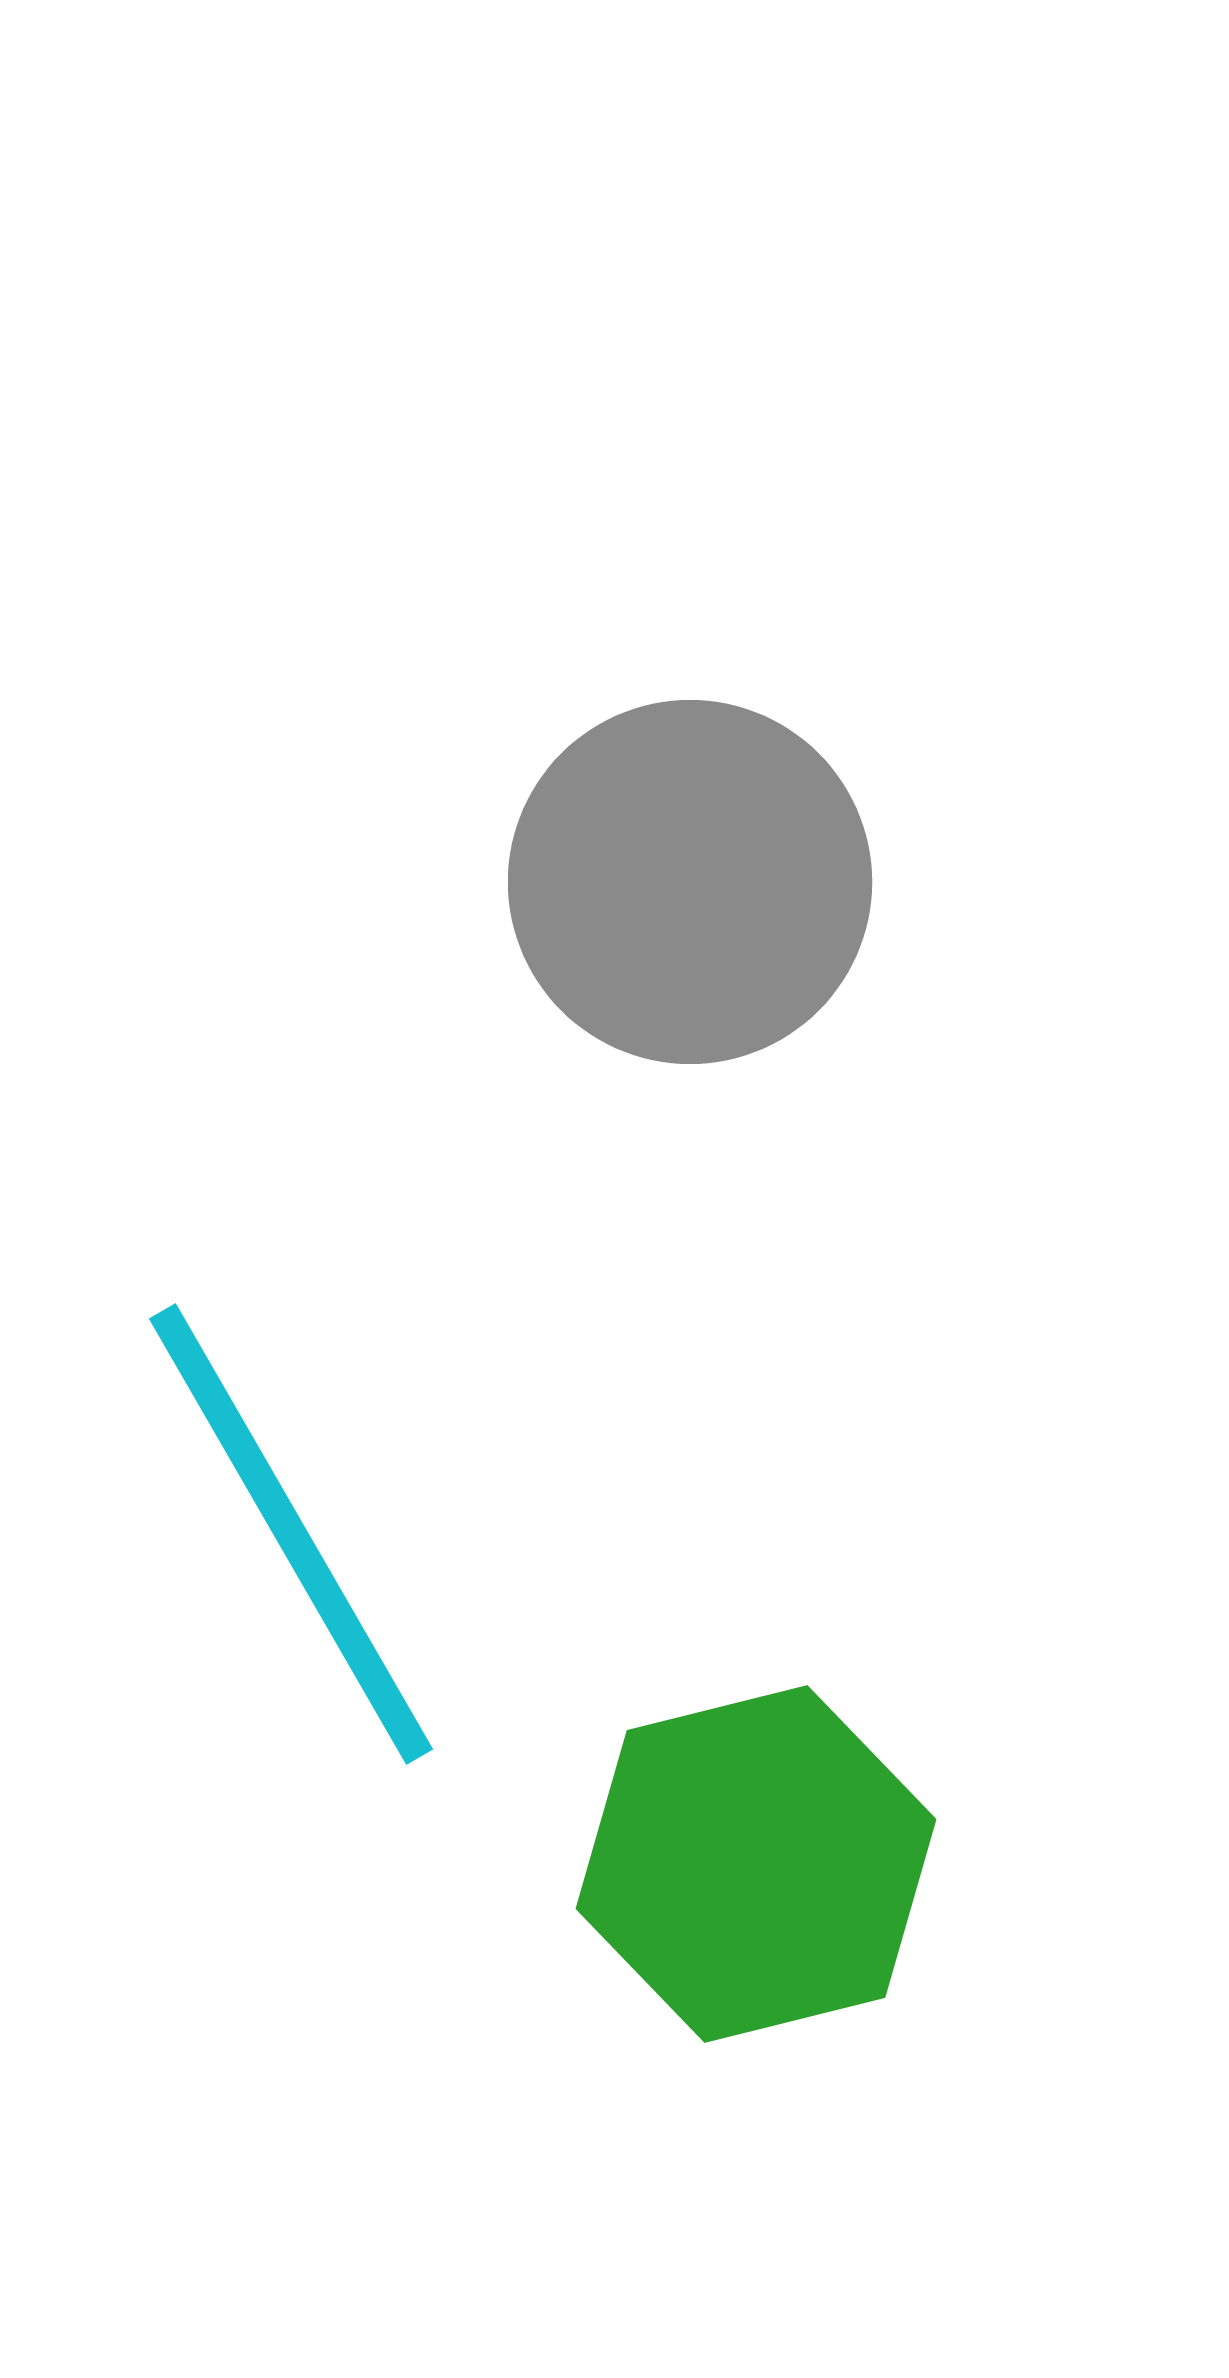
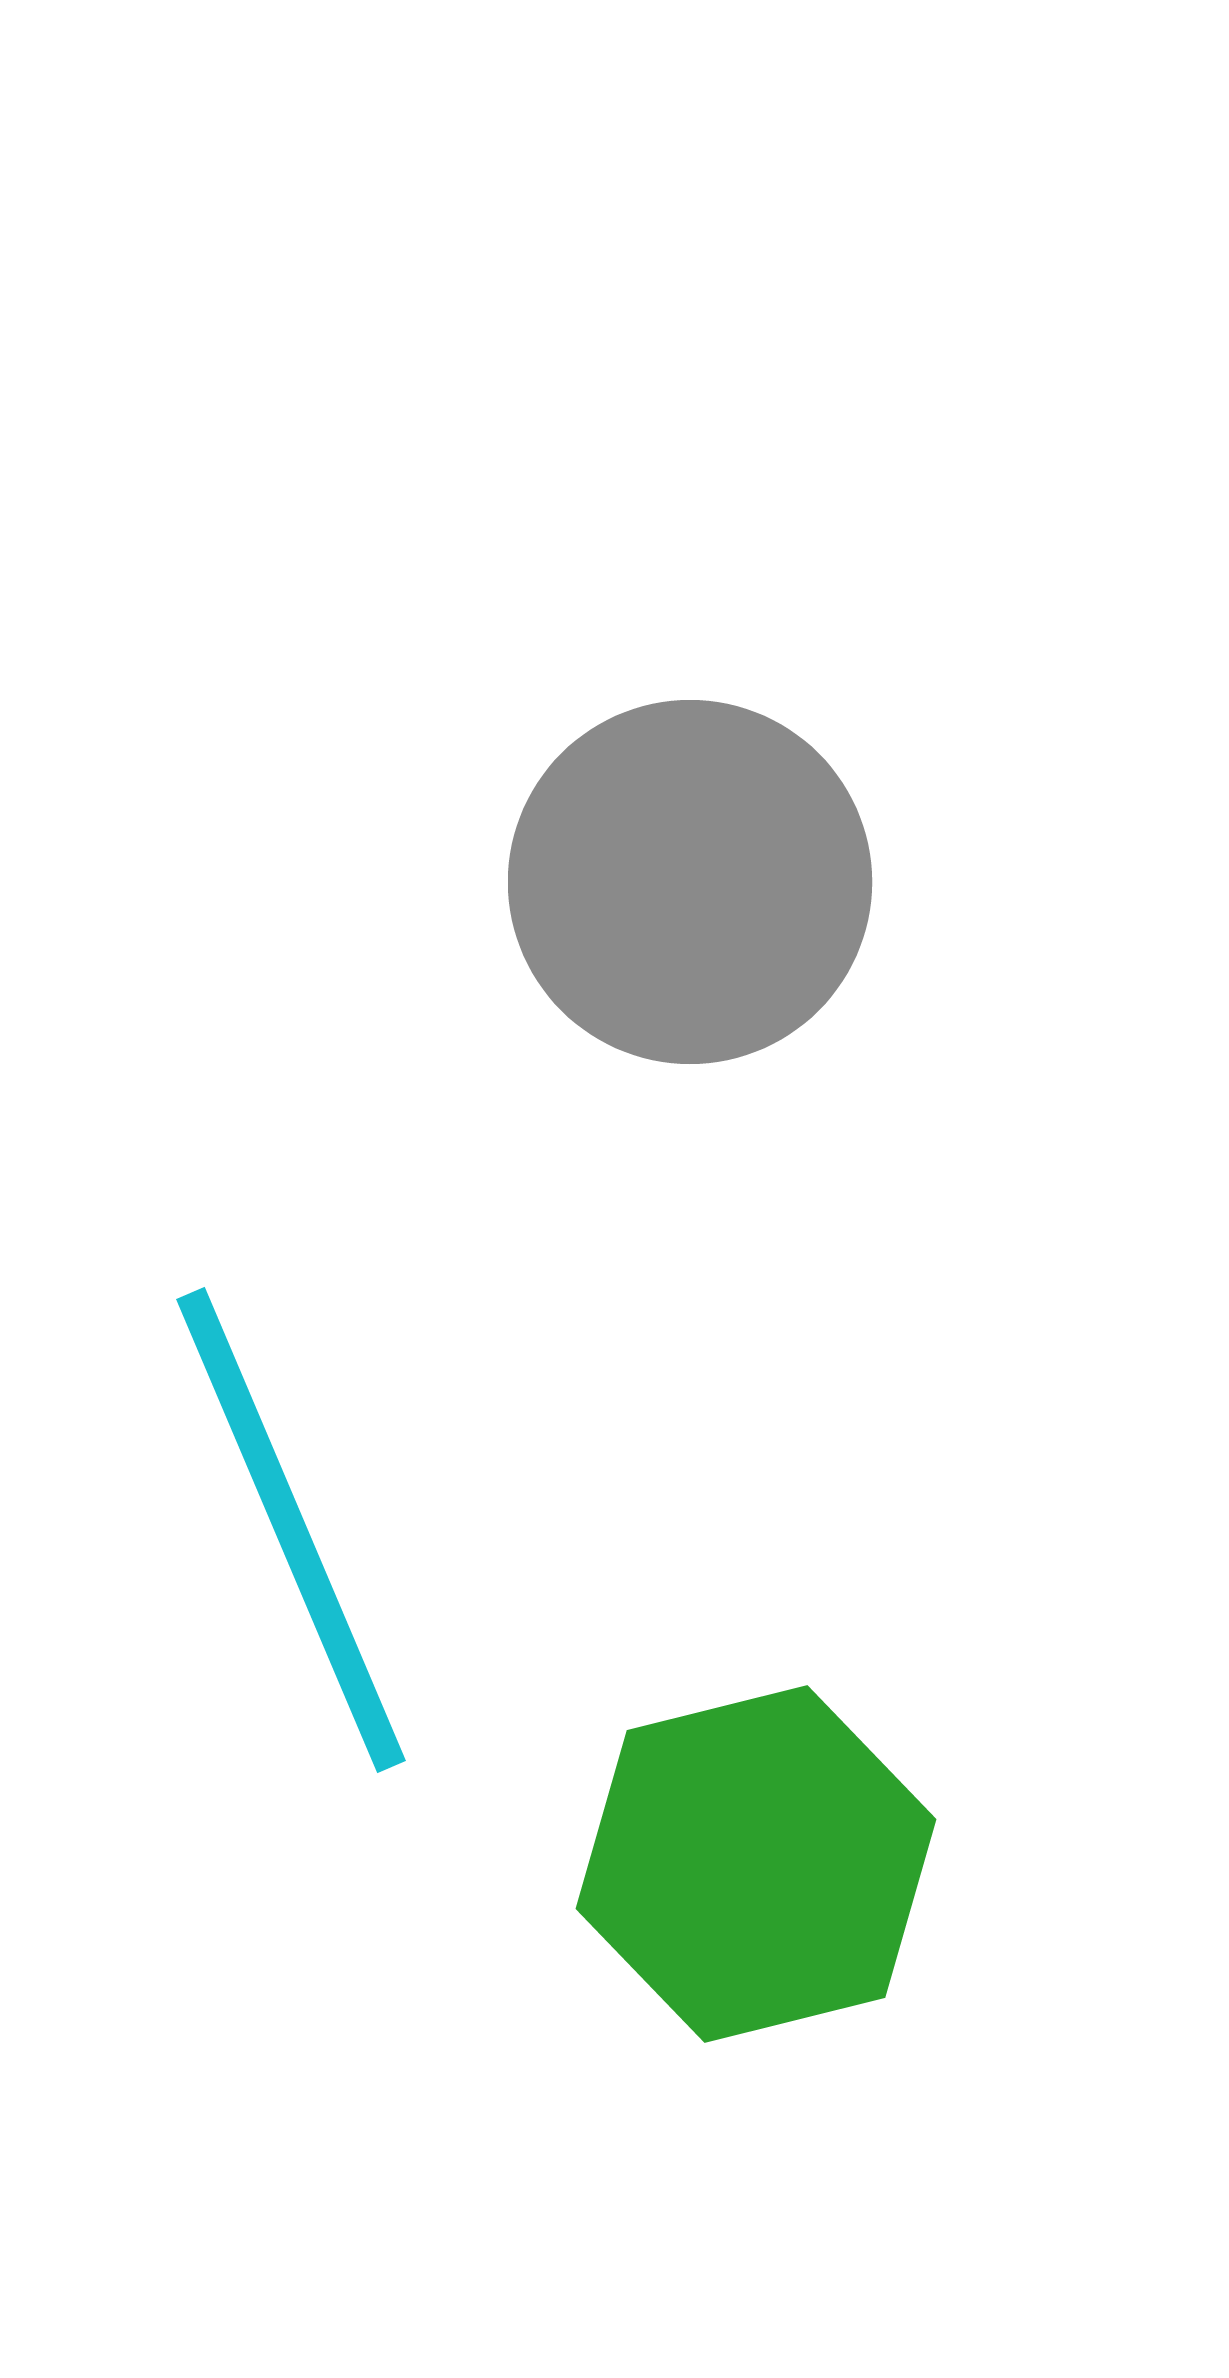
cyan line: moved 4 px up; rotated 7 degrees clockwise
